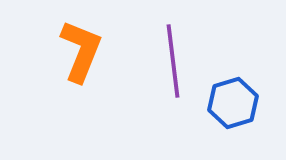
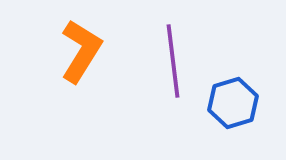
orange L-shape: rotated 10 degrees clockwise
